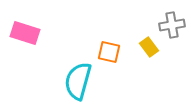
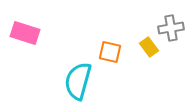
gray cross: moved 1 px left, 3 px down
orange square: moved 1 px right
